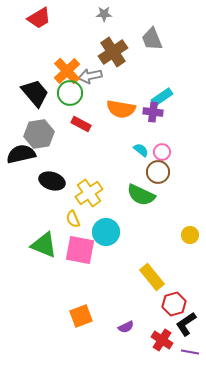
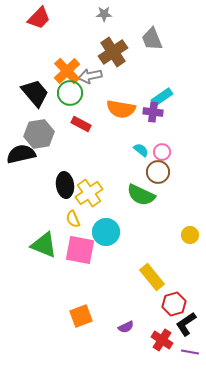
red trapezoid: rotated 15 degrees counterclockwise
black ellipse: moved 13 px right, 4 px down; rotated 65 degrees clockwise
